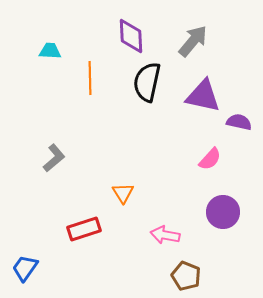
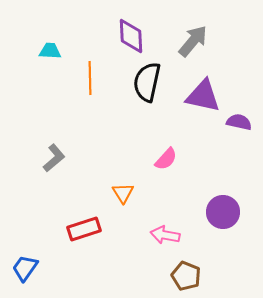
pink semicircle: moved 44 px left
